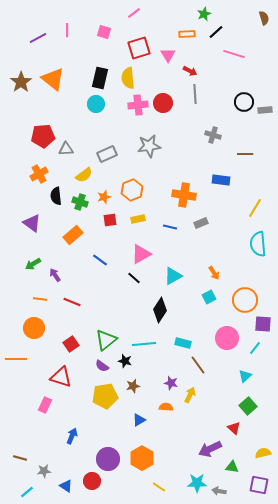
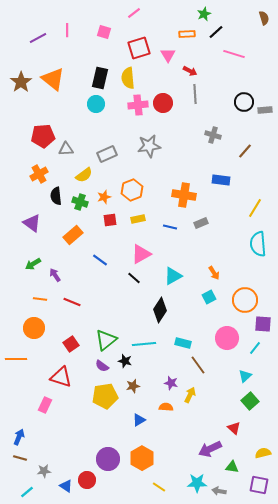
brown line at (245, 154): moved 3 px up; rotated 49 degrees counterclockwise
green square at (248, 406): moved 2 px right, 5 px up
blue arrow at (72, 436): moved 53 px left, 1 px down
red circle at (92, 481): moved 5 px left, 1 px up
